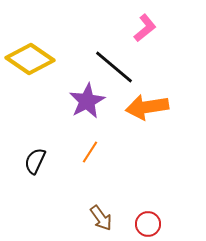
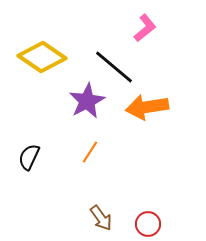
yellow diamond: moved 12 px right, 2 px up
black semicircle: moved 6 px left, 4 px up
